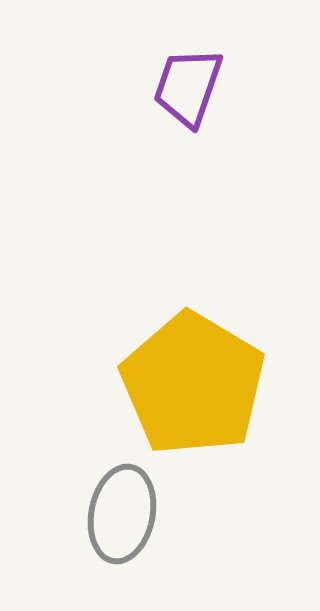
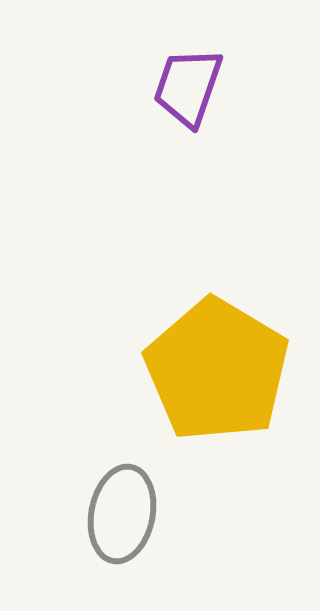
yellow pentagon: moved 24 px right, 14 px up
